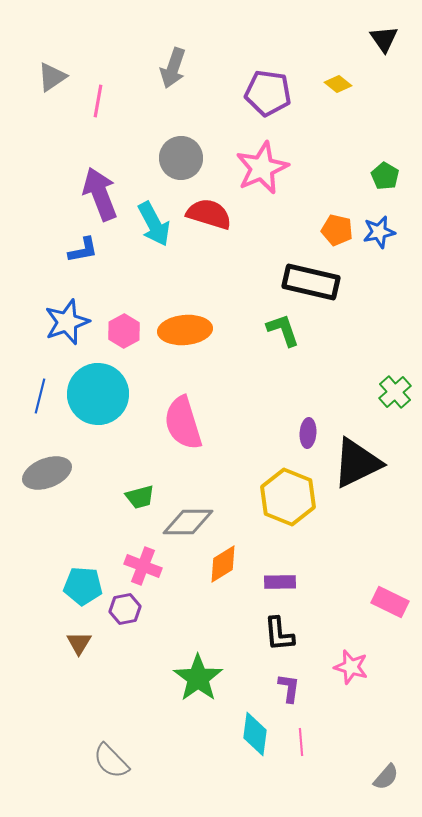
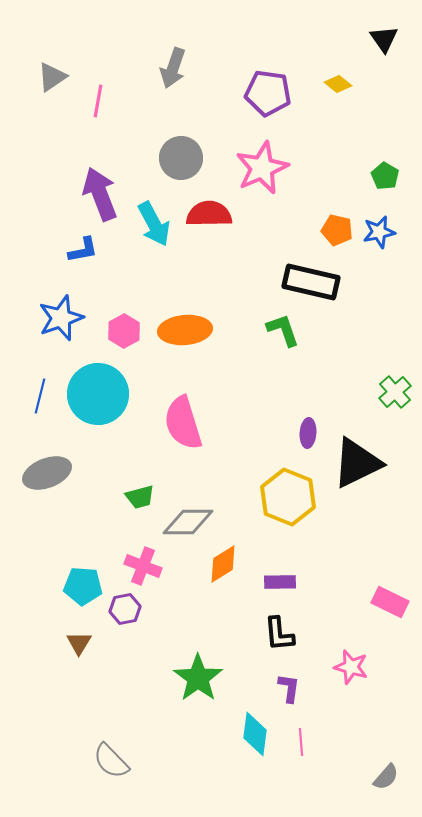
red semicircle at (209, 214): rotated 18 degrees counterclockwise
blue star at (67, 322): moved 6 px left, 4 px up
